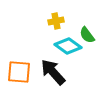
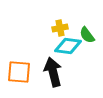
yellow cross: moved 4 px right, 7 px down
cyan diamond: rotated 28 degrees counterclockwise
black arrow: rotated 28 degrees clockwise
